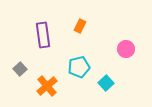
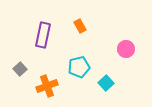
orange rectangle: rotated 56 degrees counterclockwise
purple rectangle: rotated 20 degrees clockwise
orange cross: rotated 20 degrees clockwise
